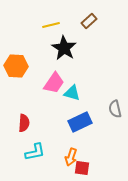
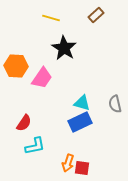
brown rectangle: moved 7 px right, 6 px up
yellow line: moved 7 px up; rotated 30 degrees clockwise
pink trapezoid: moved 12 px left, 5 px up
cyan triangle: moved 10 px right, 10 px down
gray semicircle: moved 5 px up
red semicircle: rotated 30 degrees clockwise
cyan L-shape: moved 6 px up
orange arrow: moved 3 px left, 6 px down
